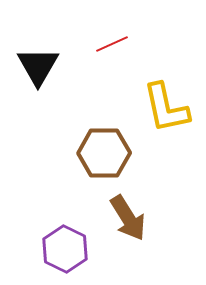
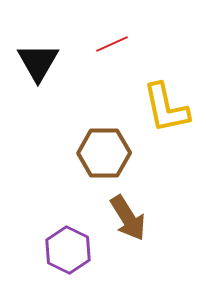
black triangle: moved 4 px up
purple hexagon: moved 3 px right, 1 px down
